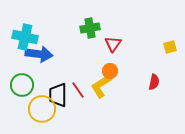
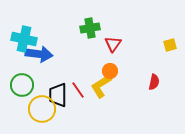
cyan cross: moved 1 px left, 2 px down
yellow square: moved 2 px up
